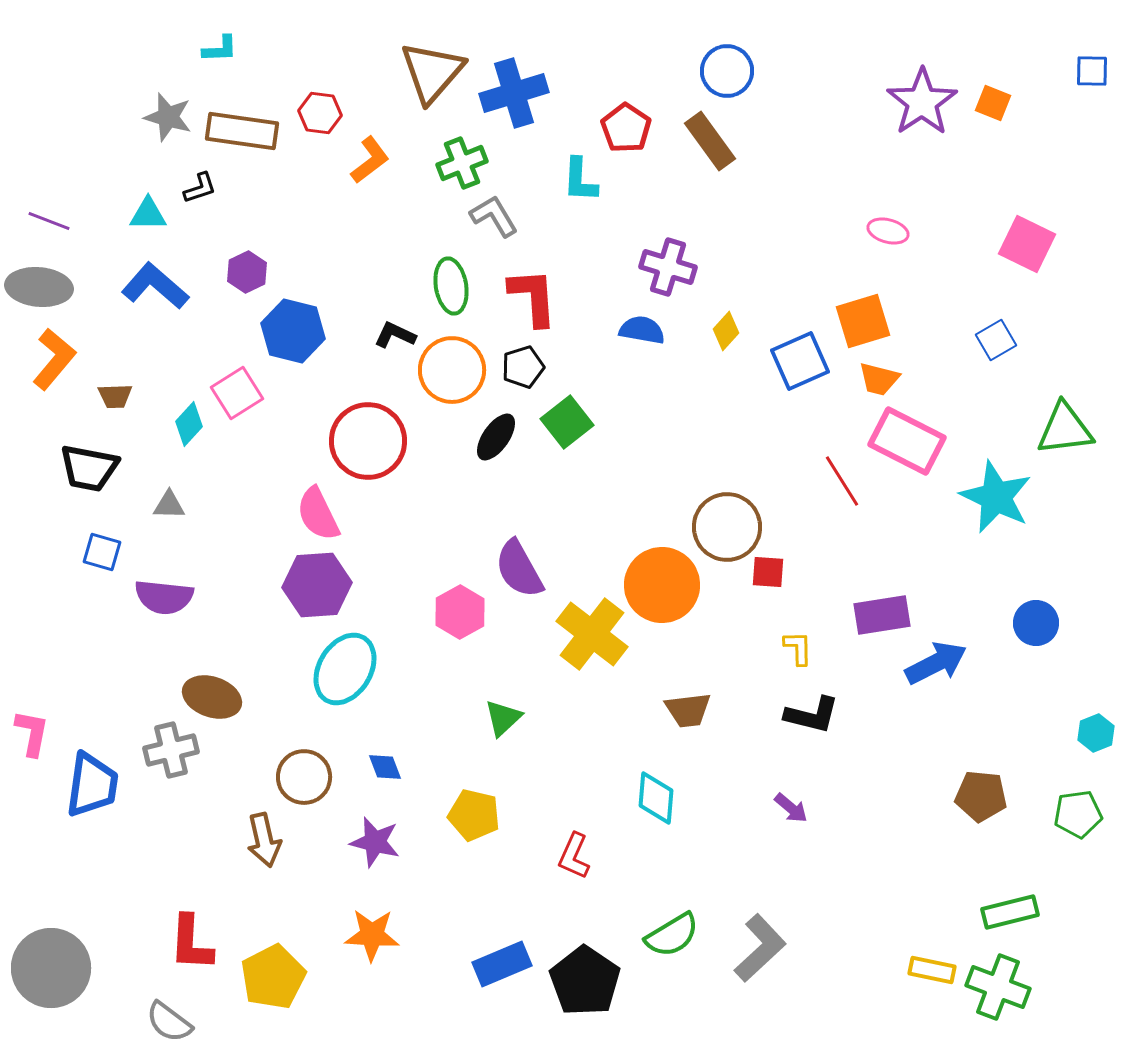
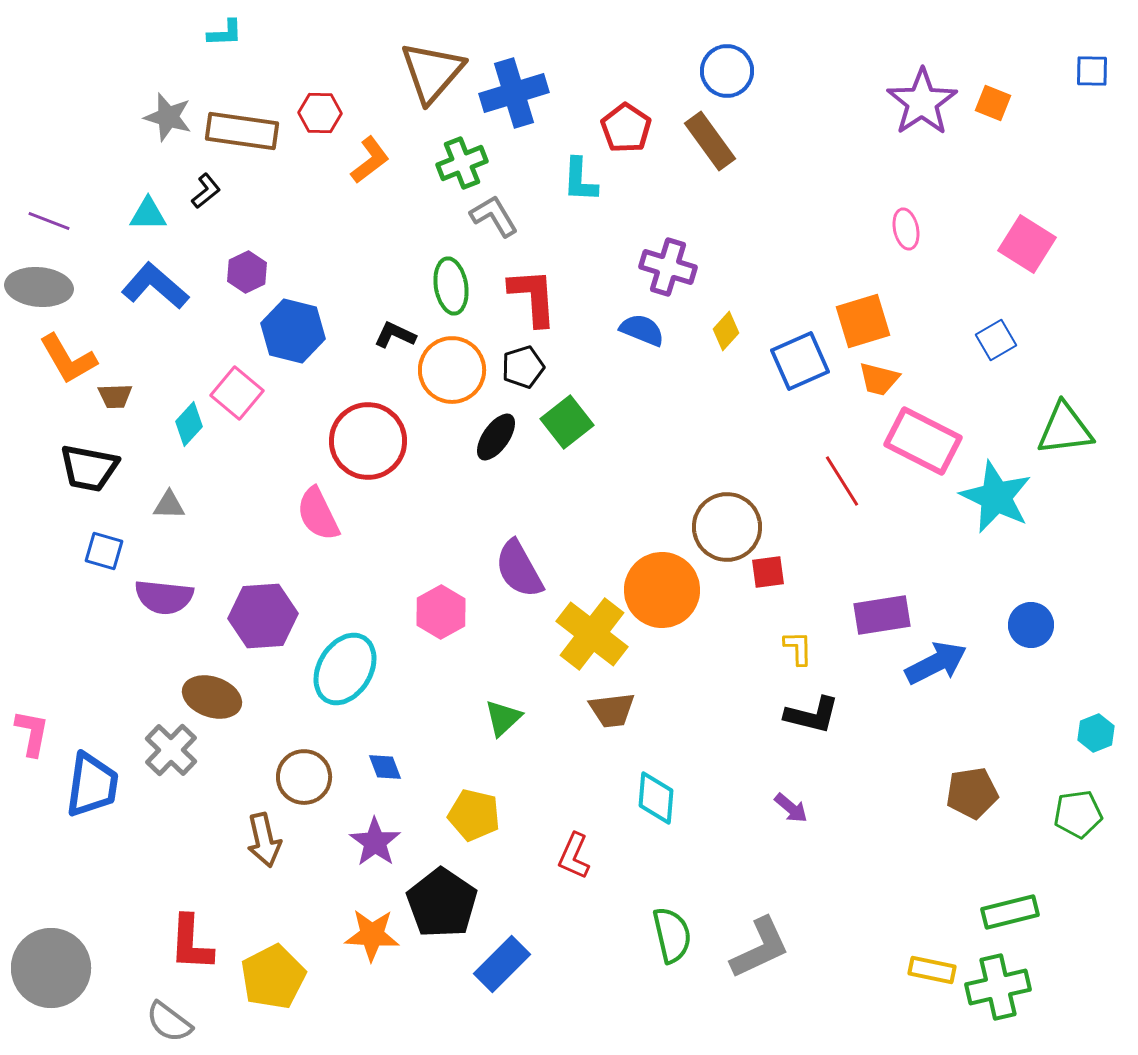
cyan L-shape at (220, 49): moved 5 px right, 16 px up
red hexagon at (320, 113): rotated 6 degrees counterclockwise
black L-shape at (200, 188): moved 6 px right, 3 px down; rotated 21 degrees counterclockwise
pink ellipse at (888, 231): moved 18 px right, 2 px up; rotated 63 degrees clockwise
pink square at (1027, 244): rotated 6 degrees clockwise
blue semicircle at (642, 330): rotated 12 degrees clockwise
orange L-shape at (54, 359): moved 14 px right; rotated 110 degrees clockwise
pink square at (237, 393): rotated 18 degrees counterclockwise
pink rectangle at (907, 441): moved 16 px right
blue square at (102, 552): moved 2 px right, 1 px up
red square at (768, 572): rotated 12 degrees counterclockwise
purple hexagon at (317, 585): moved 54 px left, 31 px down
orange circle at (662, 585): moved 5 px down
pink hexagon at (460, 612): moved 19 px left
blue circle at (1036, 623): moved 5 px left, 2 px down
brown trapezoid at (688, 710): moved 76 px left
gray cross at (171, 750): rotated 32 degrees counterclockwise
brown pentagon at (981, 796): moved 9 px left, 3 px up; rotated 15 degrees counterclockwise
purple star at (375, 842): rotated 21 degrees clockwise
green semicircle at (672, 935): rotated 72 degrees counterclockwise
gray L-shape at (760, 948): rotated 18 degrees clockwise
blue rectangle at (502, 964): rotated 22 degrees counterclockwise
black pentagon at (585, 981): moved 143 px left, 78 px up
green cross at (998, 987): rotated 34 degrees counterclockwise
